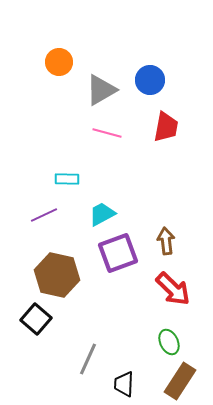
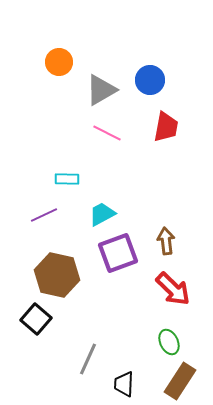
pink line: rotated 12 degrees clockwise
